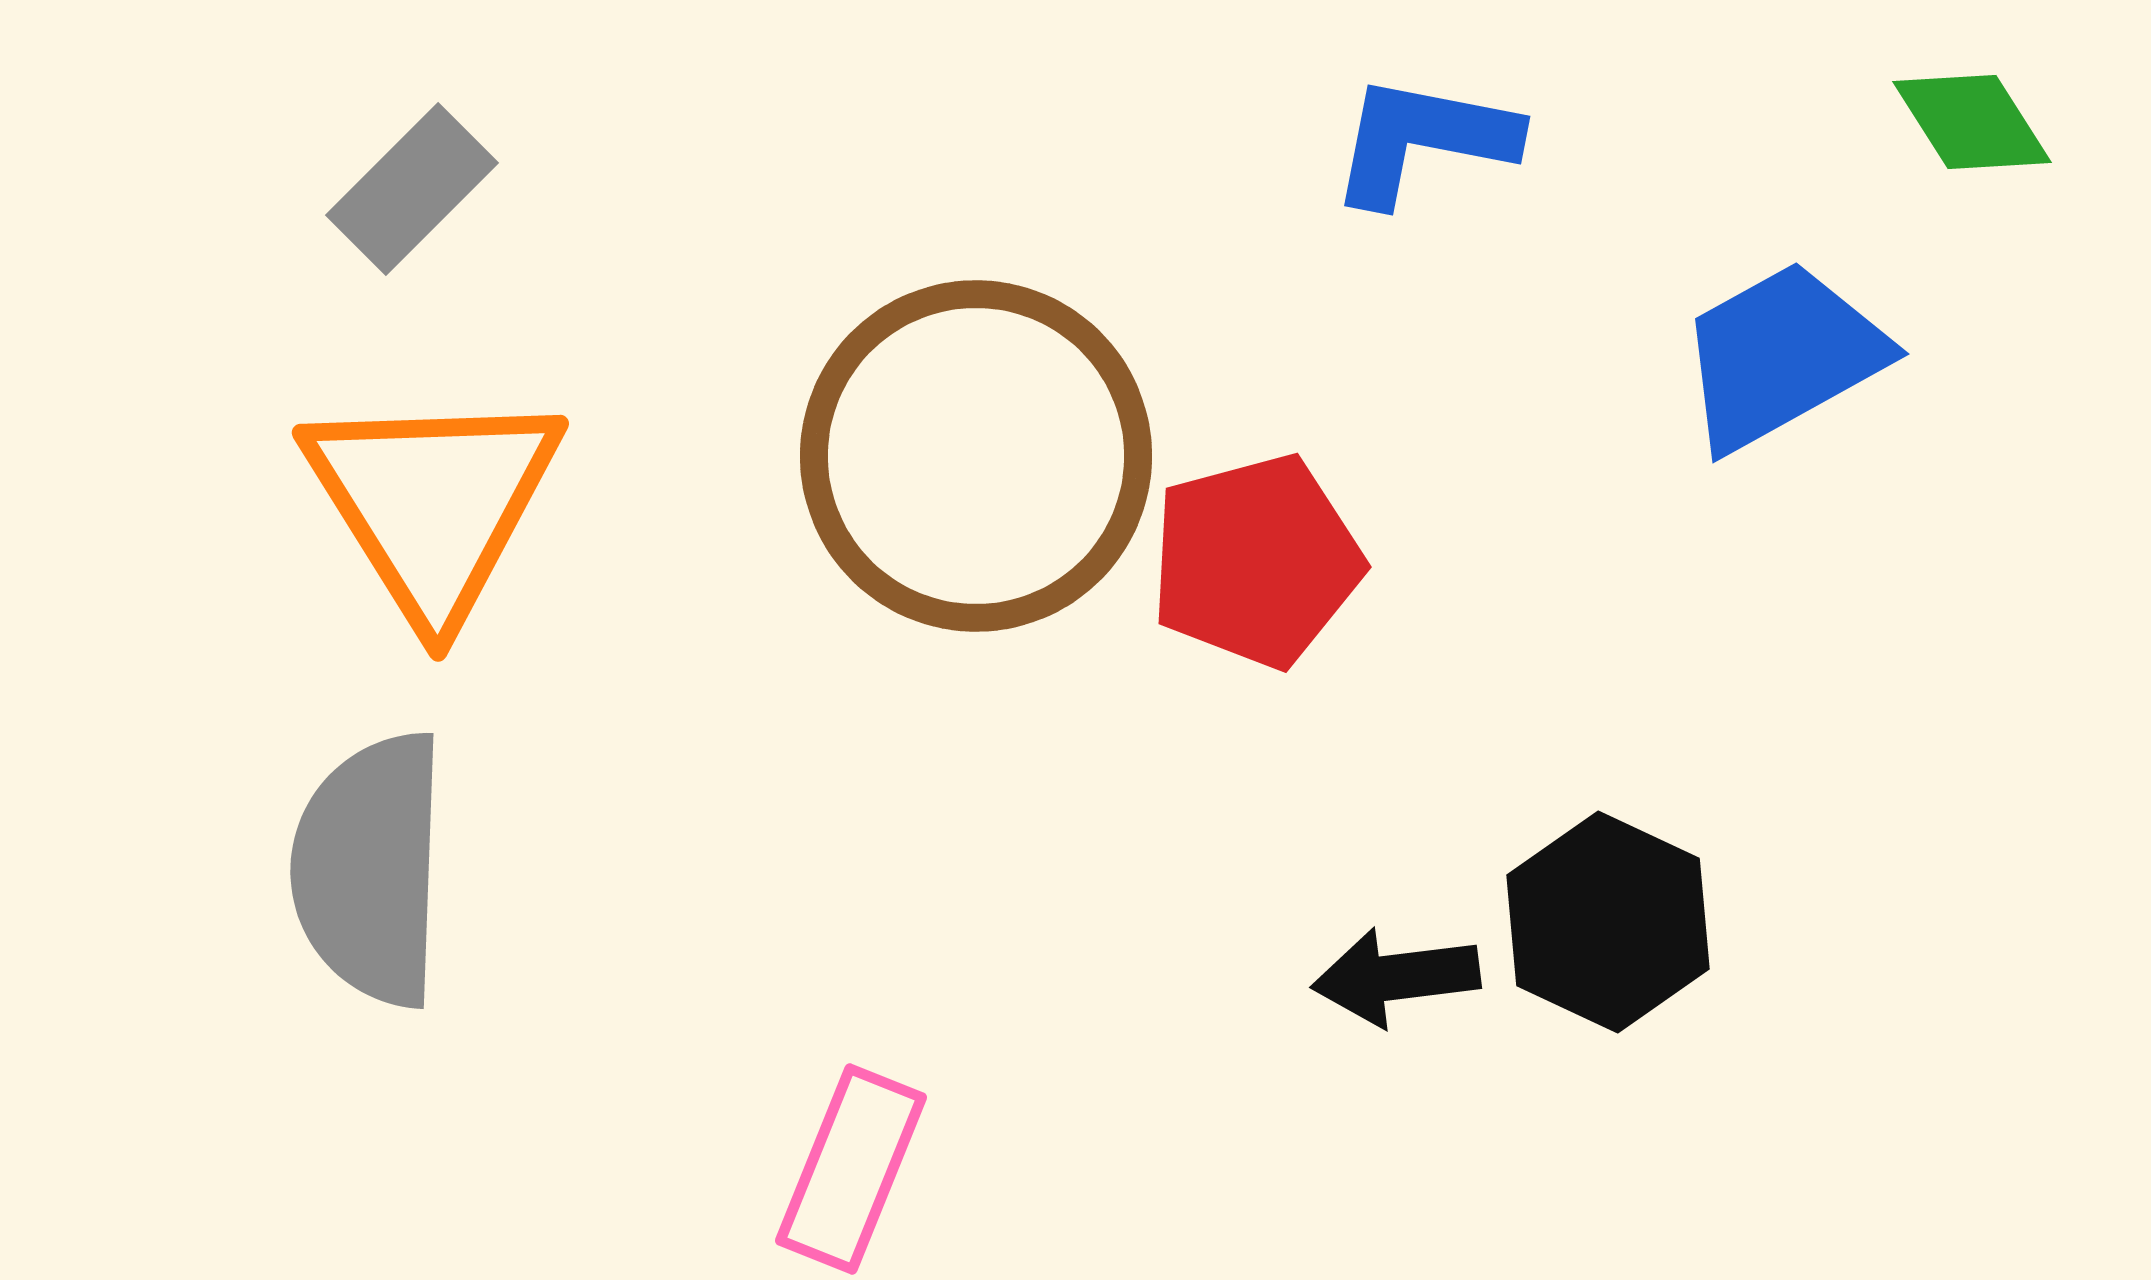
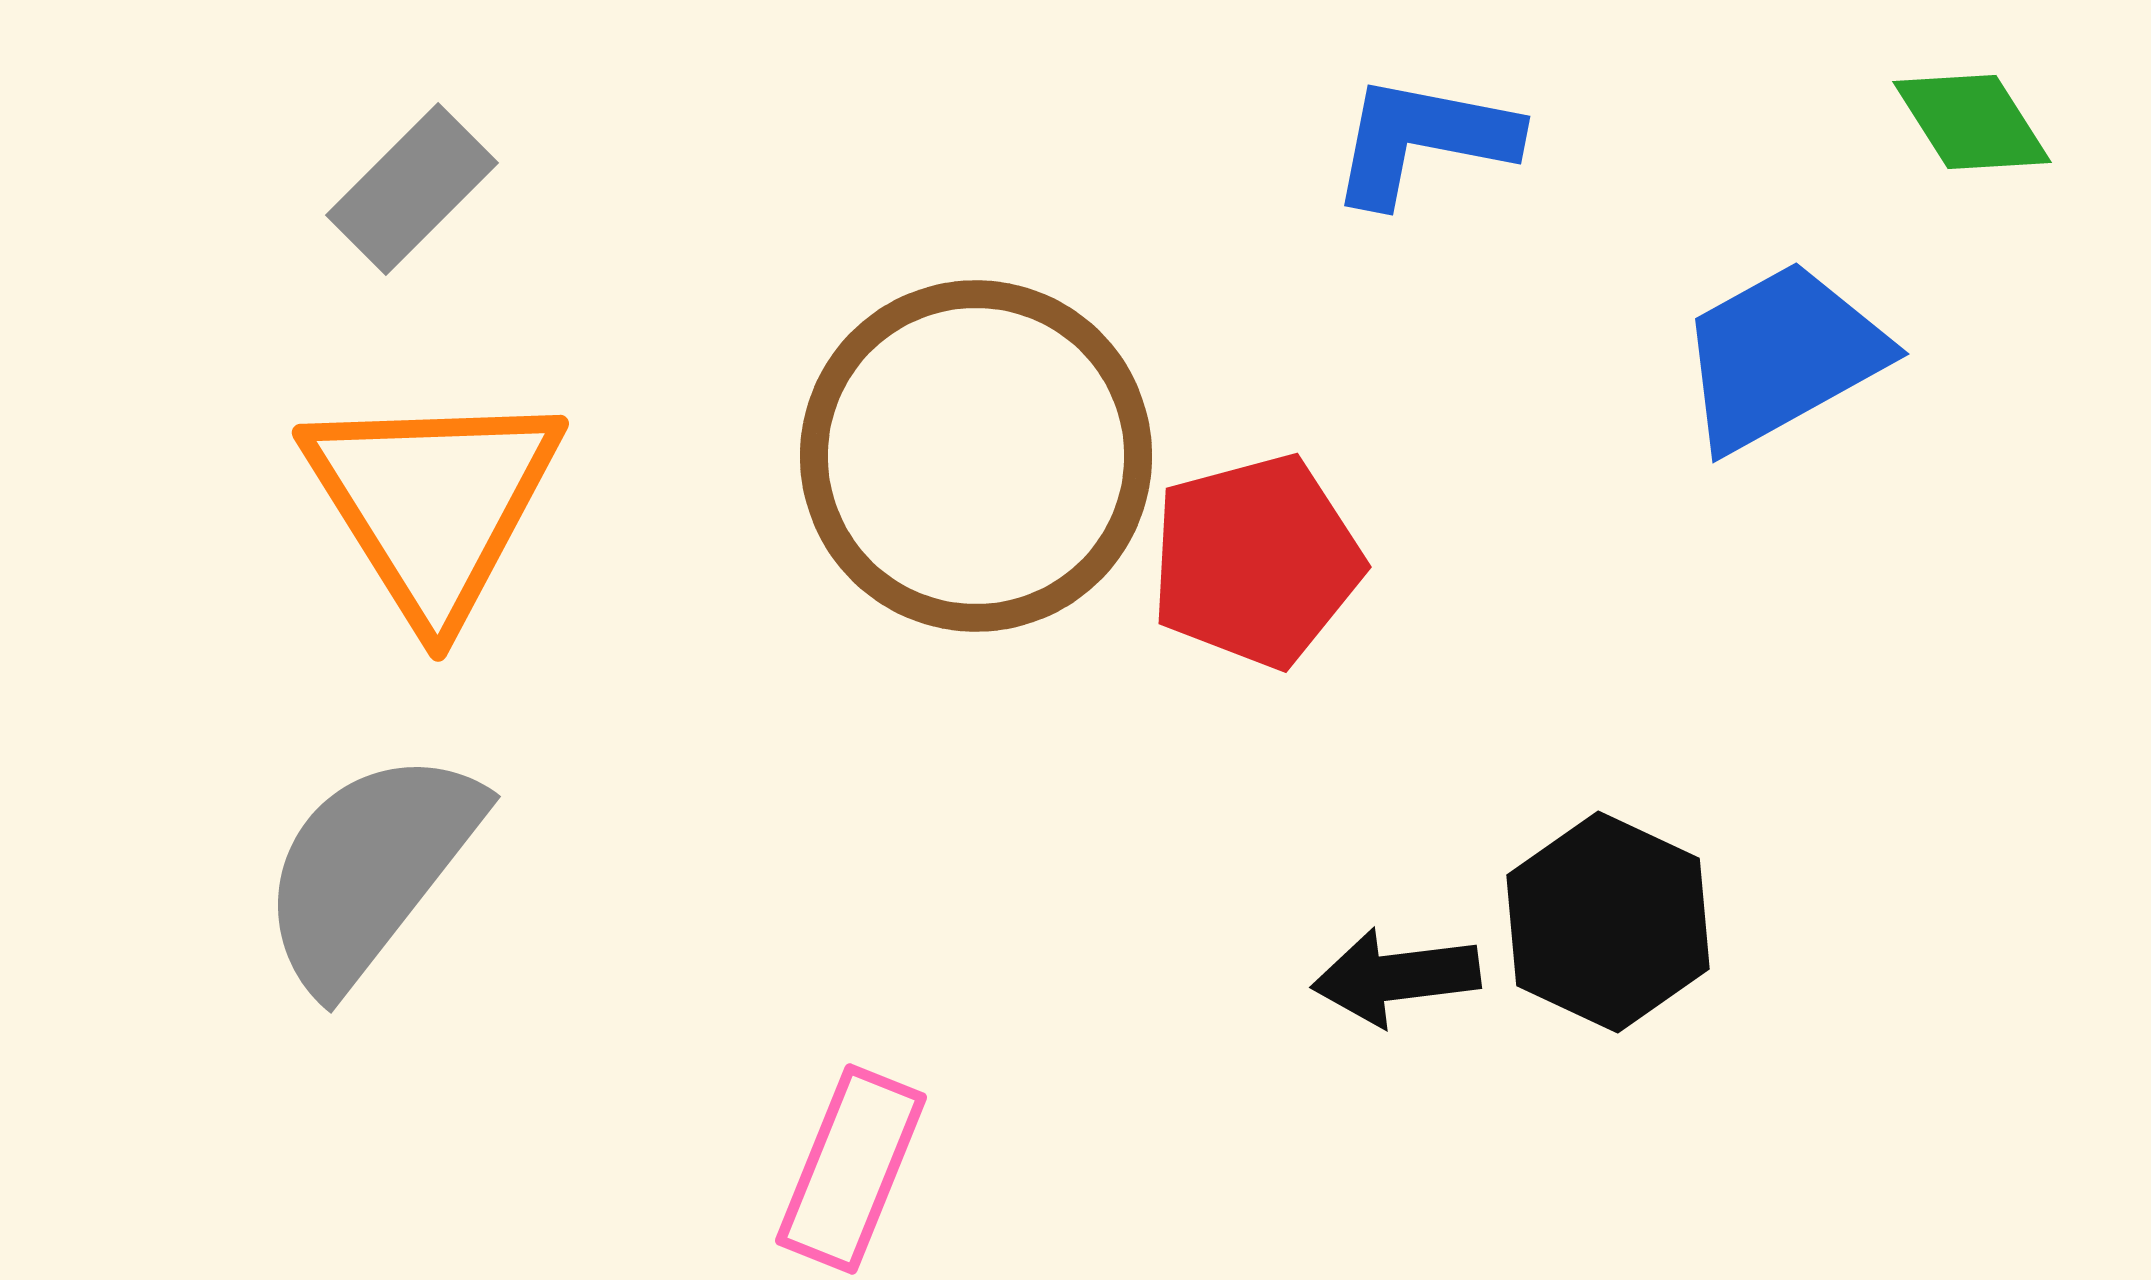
gray semicircle: rotated 36 degrees clockwise
